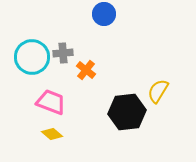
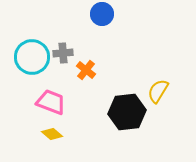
blue circle: moved 2 px left
